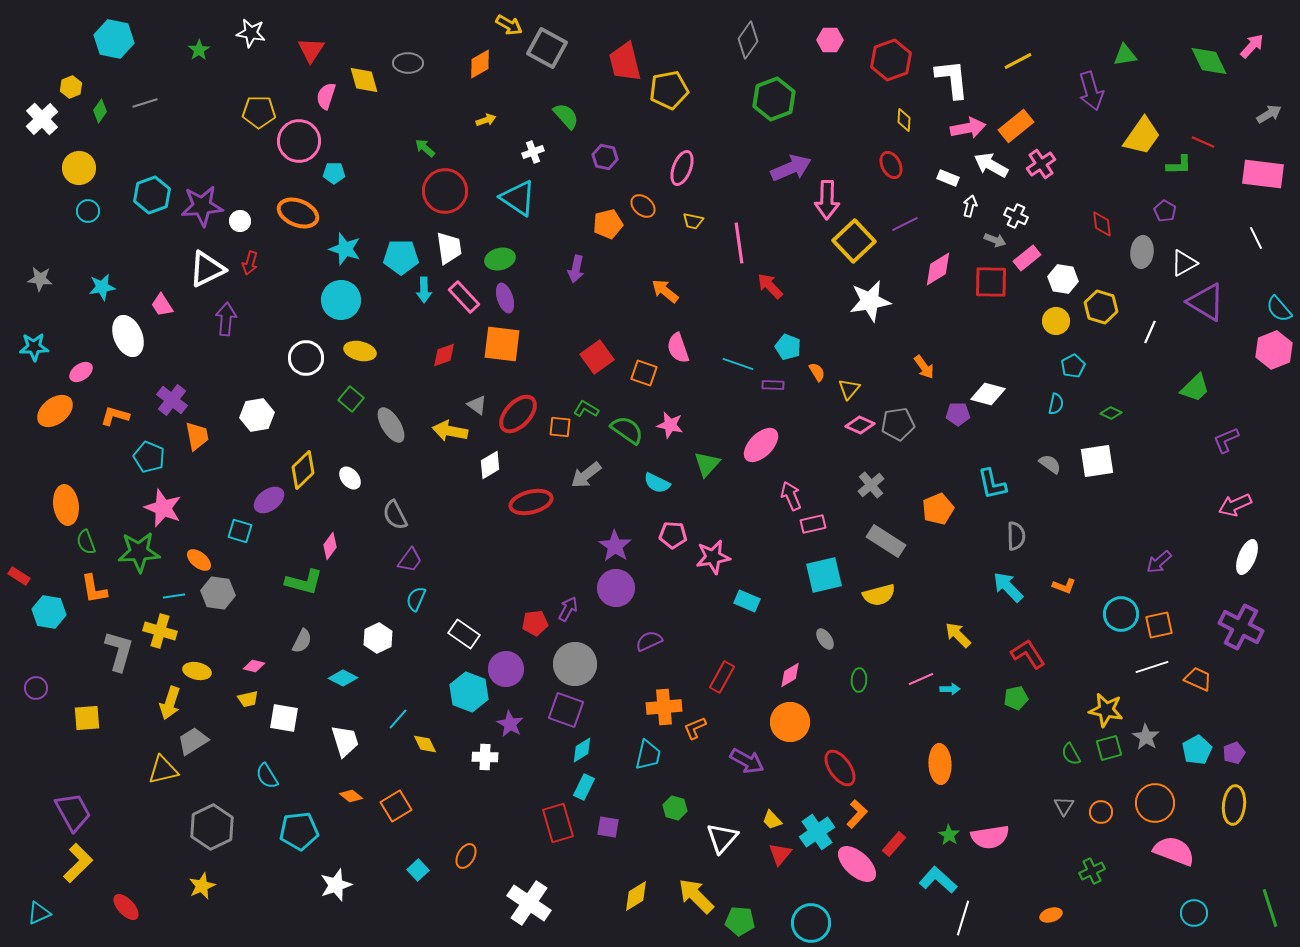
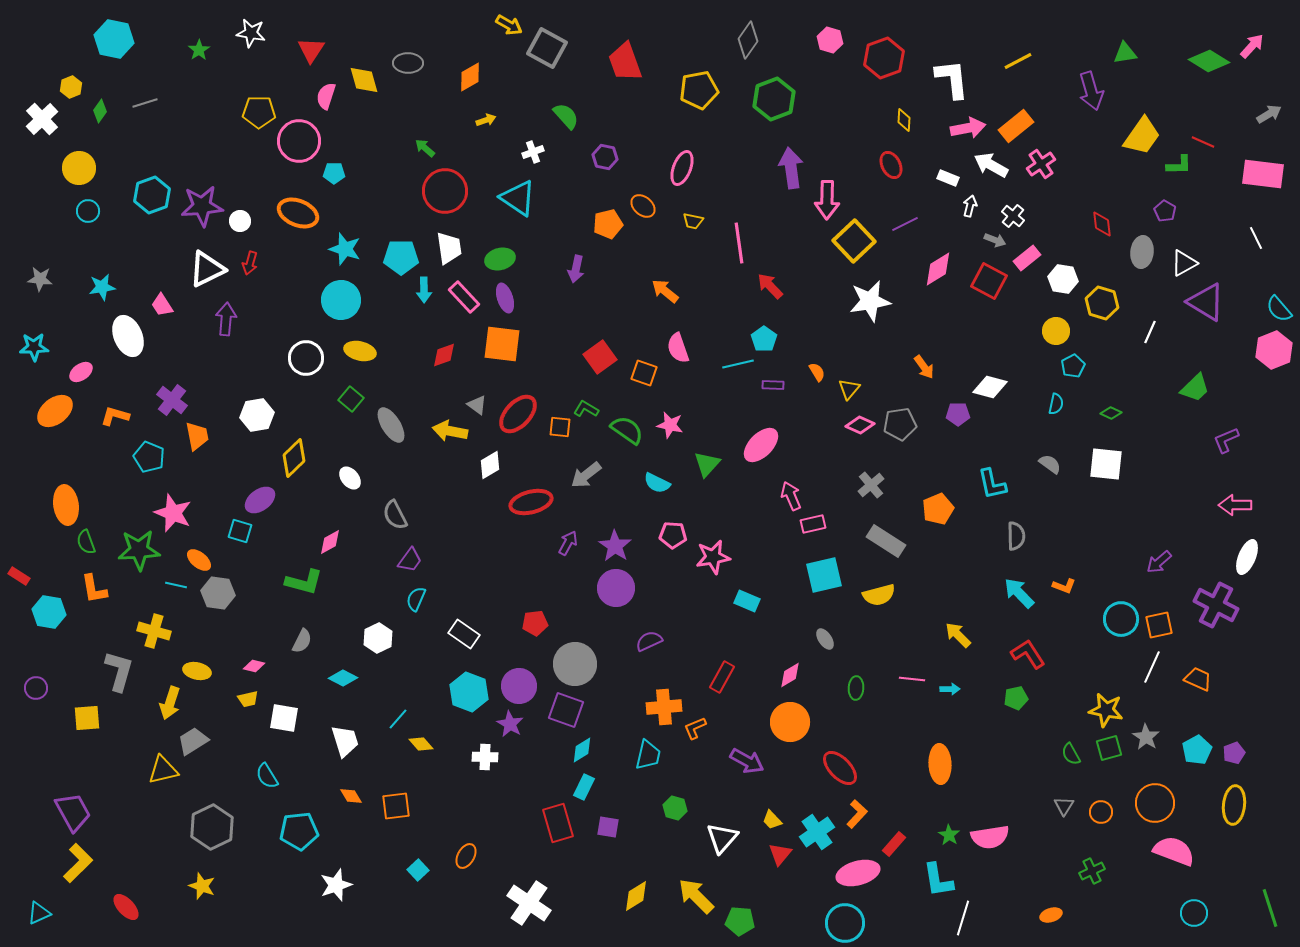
pink hexagon at (830, 40): rotated 15 degrees clockwise
green triangle at (1125, 55): moved 2 px up
red hexagon at (891, 60): moved 7 px left, 2 px up
green diamond at (1209, 61): rotated 33 degrees counterclockwise
red trapezoid at (625, 62): rotated 6 degrees counterclockwise
orange diamond at (480, 64): moved 10 px left, 13 px down
yellow pentagon at (669, 90): moved 30 px right
purple arrow at (791, 168): rotated 75 degrees counterclockwise
white cross at (1016, 216): moved 3 px left; rotated 15 degrees clockwise
red square at (991, 282): moved 2 px left, 1 px up; rotated 27 degrees clockwise
yellow hexagon at (1101, 307): moved 1 px right, 4 px up
yellow circle at (1056, 321): moved 10 px down
cyan pentagon at (788, 347): moved 24 px left, 8 px up; rotated 15 degrees clockwise
red square at (597, 357): moved 3 px right
cyan line at (738, 364): rotated 32 degrees counterclockwise
white diamond at (988, 394): moved 2 px right, 7 px up
gray pentagon at (898, 424): moved 2 px right
white square at (1097, 461): moved 9 px right, 3 px down; rotated 15 degrees clockwise
yellow diamond at (303, 470): moved 9 px left, 12 px up
purple ellipse at (269, 500): moved 9 px left
pink arrow at (1235, 505): rotated 24 degrees clockwise
pink star at (163, 508): moved 10 px right, 5 px down
pink diamond at (330, 546): moved 4 px up; rotated 24 degrees clockwise
green star at (139, 552): moved 2 px up
cyan arrow at (1008, 587): moved 11 px right, 6 px down
cyan line at (174, 596): moved 2 px right, 11 px up; rotated 20 degrees clockwise
purple arrow at (568, 609): moved 66 px up
cyan circle at (1121, 614): moved 5 px down
purple cross at (1241, 627): moved 25 px left, 22 px up
yellow cross at (160, 631): moved 6 px left
gray L-shape at (119, 651): moved 20 px down
white line at (1152, 667): rotated 48 degrees counterclockwise
purple circle at (506, 669): moved 13 px right, 17 px down
pink line at (921, 679): moved 9 px left; rotated 30 degrees clockwise
green ellipse at (859, 680): moved 3 px left, 8 px down
yellow diamond at (425, 744): moved 4 px left; rotated 15 degrees counterclockwise
red ellipse at (840, 768): rotated 9 degrees counterclockwise
orange diamond at (351, 796): rotated 20 degrees clockwise
orange square at (396, 806): rotated 24 degrees clockwise
pink ellipse at (857, 864): moved 1 px right, 9 px down; rotated 57 degrees counterclockwise
cyan L-shape at (938, 880): rotated 141 degrees counterclockwise
yellow star at (202, 886): rotated 28 degrees counterclockwise
cyan circle at (811, 923): moved 34 px right
